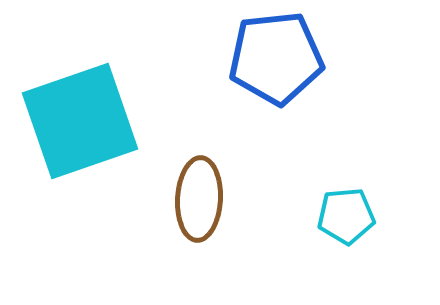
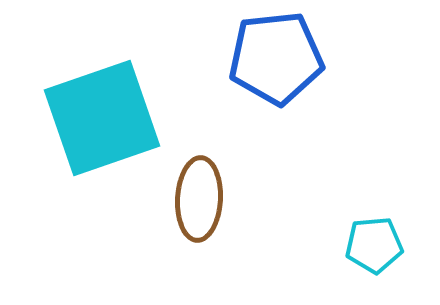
cyan square: moved 22 px right, 3 px up
cyan pentagon: moved 28 px right, 29 px down
